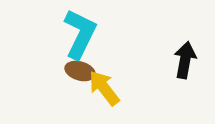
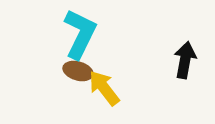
brown ellipse: moved 2 px left
